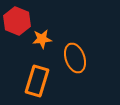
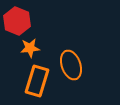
orange star: moved 12 px left, 9 px down
orange ellipse: moved 4 px left, 7 px down
